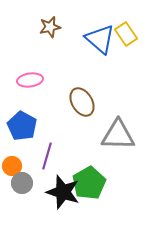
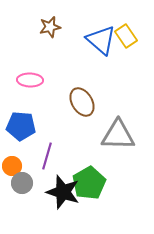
yellow rectangle: moved 2 px down
blue triangle: moved 1 px right, 1 px down
pink ellipse: rotated 10 degrees clockwise
blue pentagon: moved 1 px left; rotated 24 degrees counterclockwise
